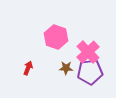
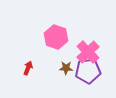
purple pentagon: moved 2 px left, 1 px up
